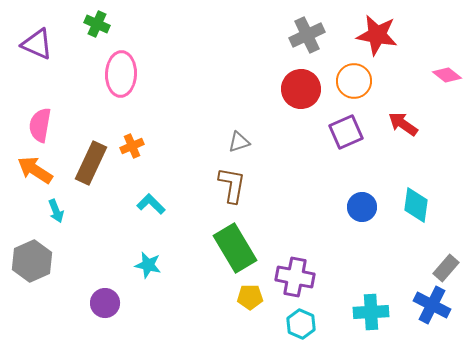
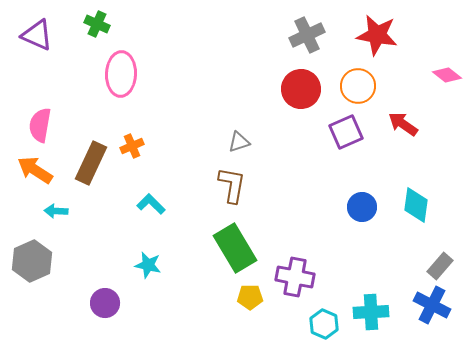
purple triangle: moved 9 px up
orange circle: moved 4 px right, 5 px down
cyan arrow: rotated 115 degrees clockwise
gray rectangle: moved 6 px left, 2 px up
cyan hexagon: moved 23 px right
